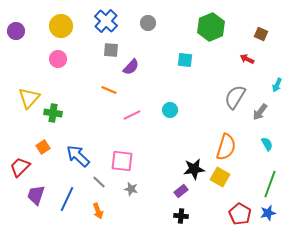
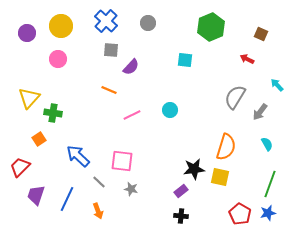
purple circle: moved 11 px right, 2 px down
cyan arrow: rotated 112 degrees clockwise
orange square: moved 4 px left, 8 px up
yellow square: rotated 18 degrees counterclockwise
